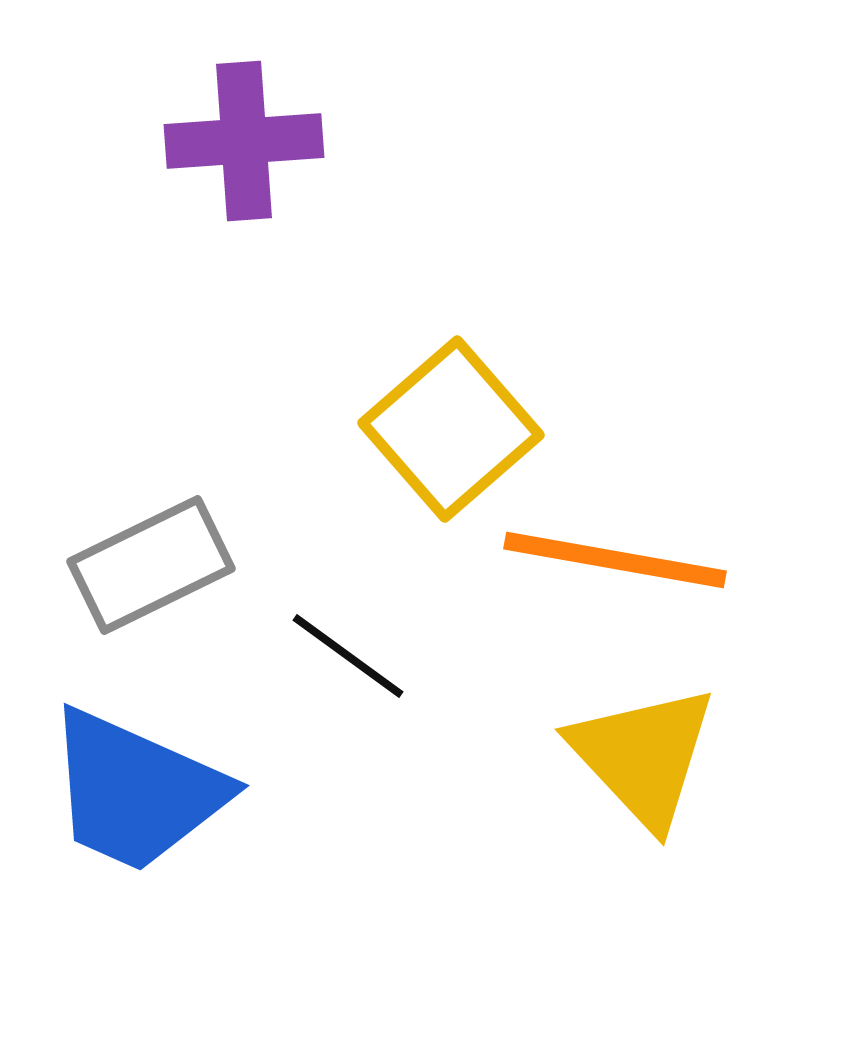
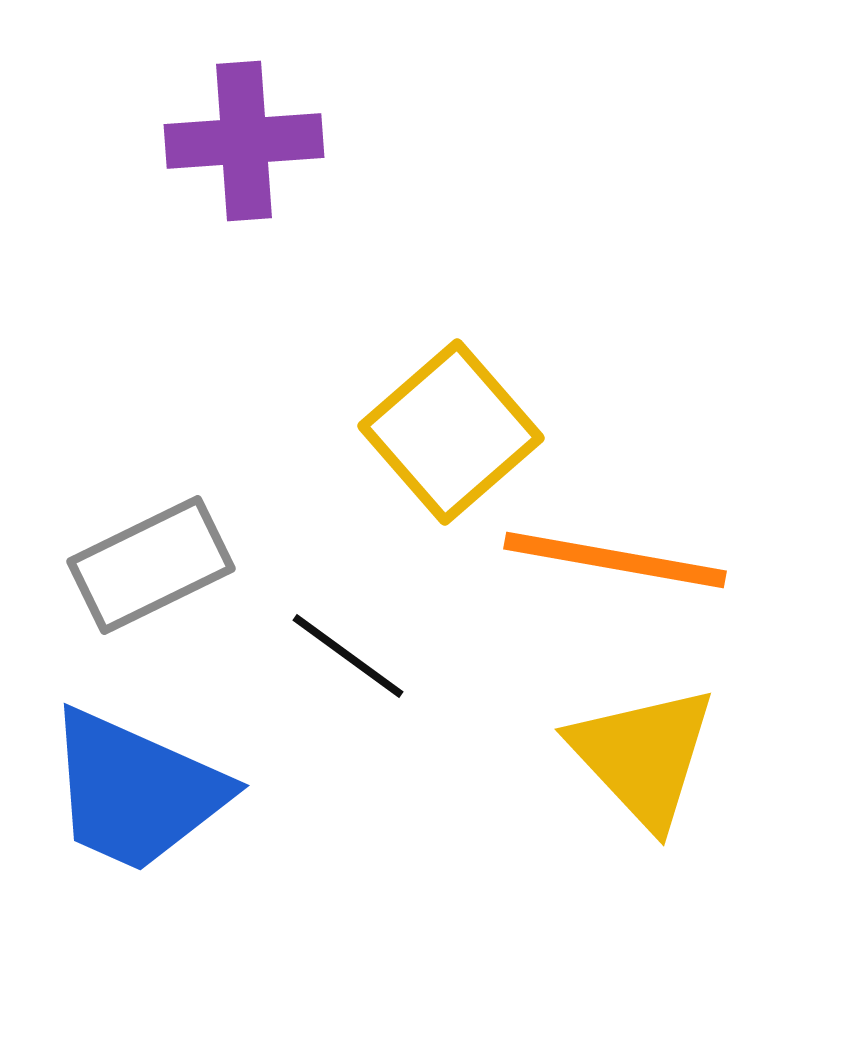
yellow square: moved 3 px down
